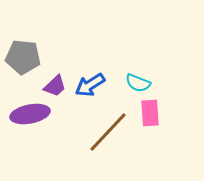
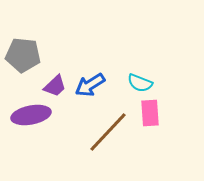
gray pentagon: moved 2 px up
cyan semicircle: moved 2 px right
purple ellipse: moved 1 px right, 1 px down
